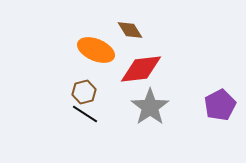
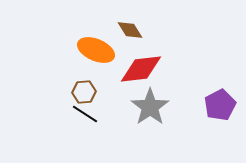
brown hexagon: rotated 10 degrees clockwise
